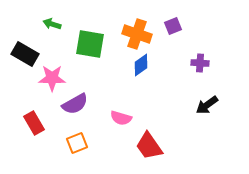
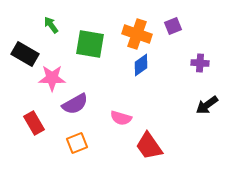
green arrow: moved 1 px left, 1 px down; rotated 36 degrees clockwise
